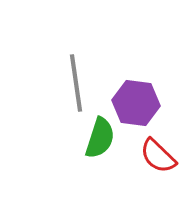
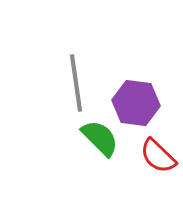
green semicircle: rotated 63 degrees counterclockwise
